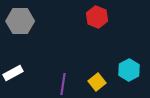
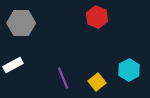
gray hexagon: moved 1 px right, 2 px down
white rectangle: moved 8 px up
purple line: moved 6 px up; rotated 30 degrees counterclockwise
